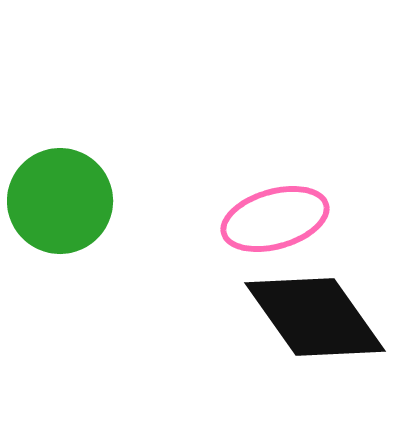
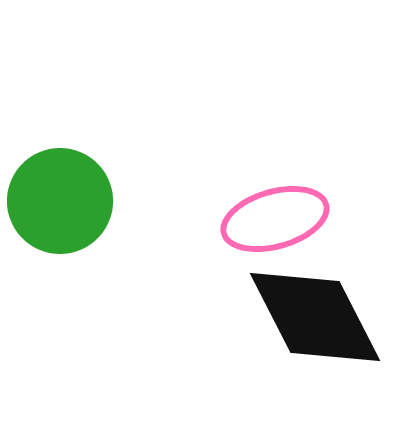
black diamond: rotated 8 degrees clockwise
